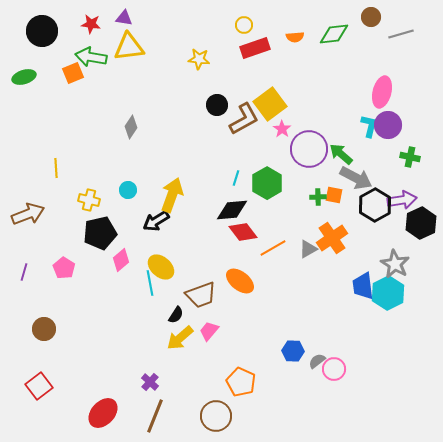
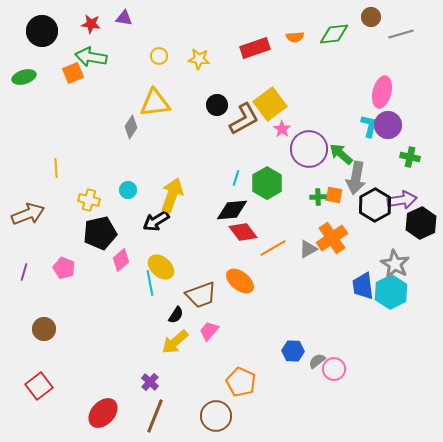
yellow circle at (244, 25): moved 85 px left, 31 px down
yellow triangle at (129, 47): moved 26 px right, 56 px down
gray arrow at (356, 178): rotated 72 degrees clockwise
pink pentagon at (64, 268): rotated 10 degrees counterclockwise
cyan hexagon at (388, 293): moved 3 px right, 1 px up
yellow arrow at (180, 338): moved 5 px left, 4 px down
